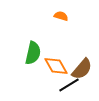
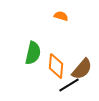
orange diamond: rotated 35 degrees clockwise
